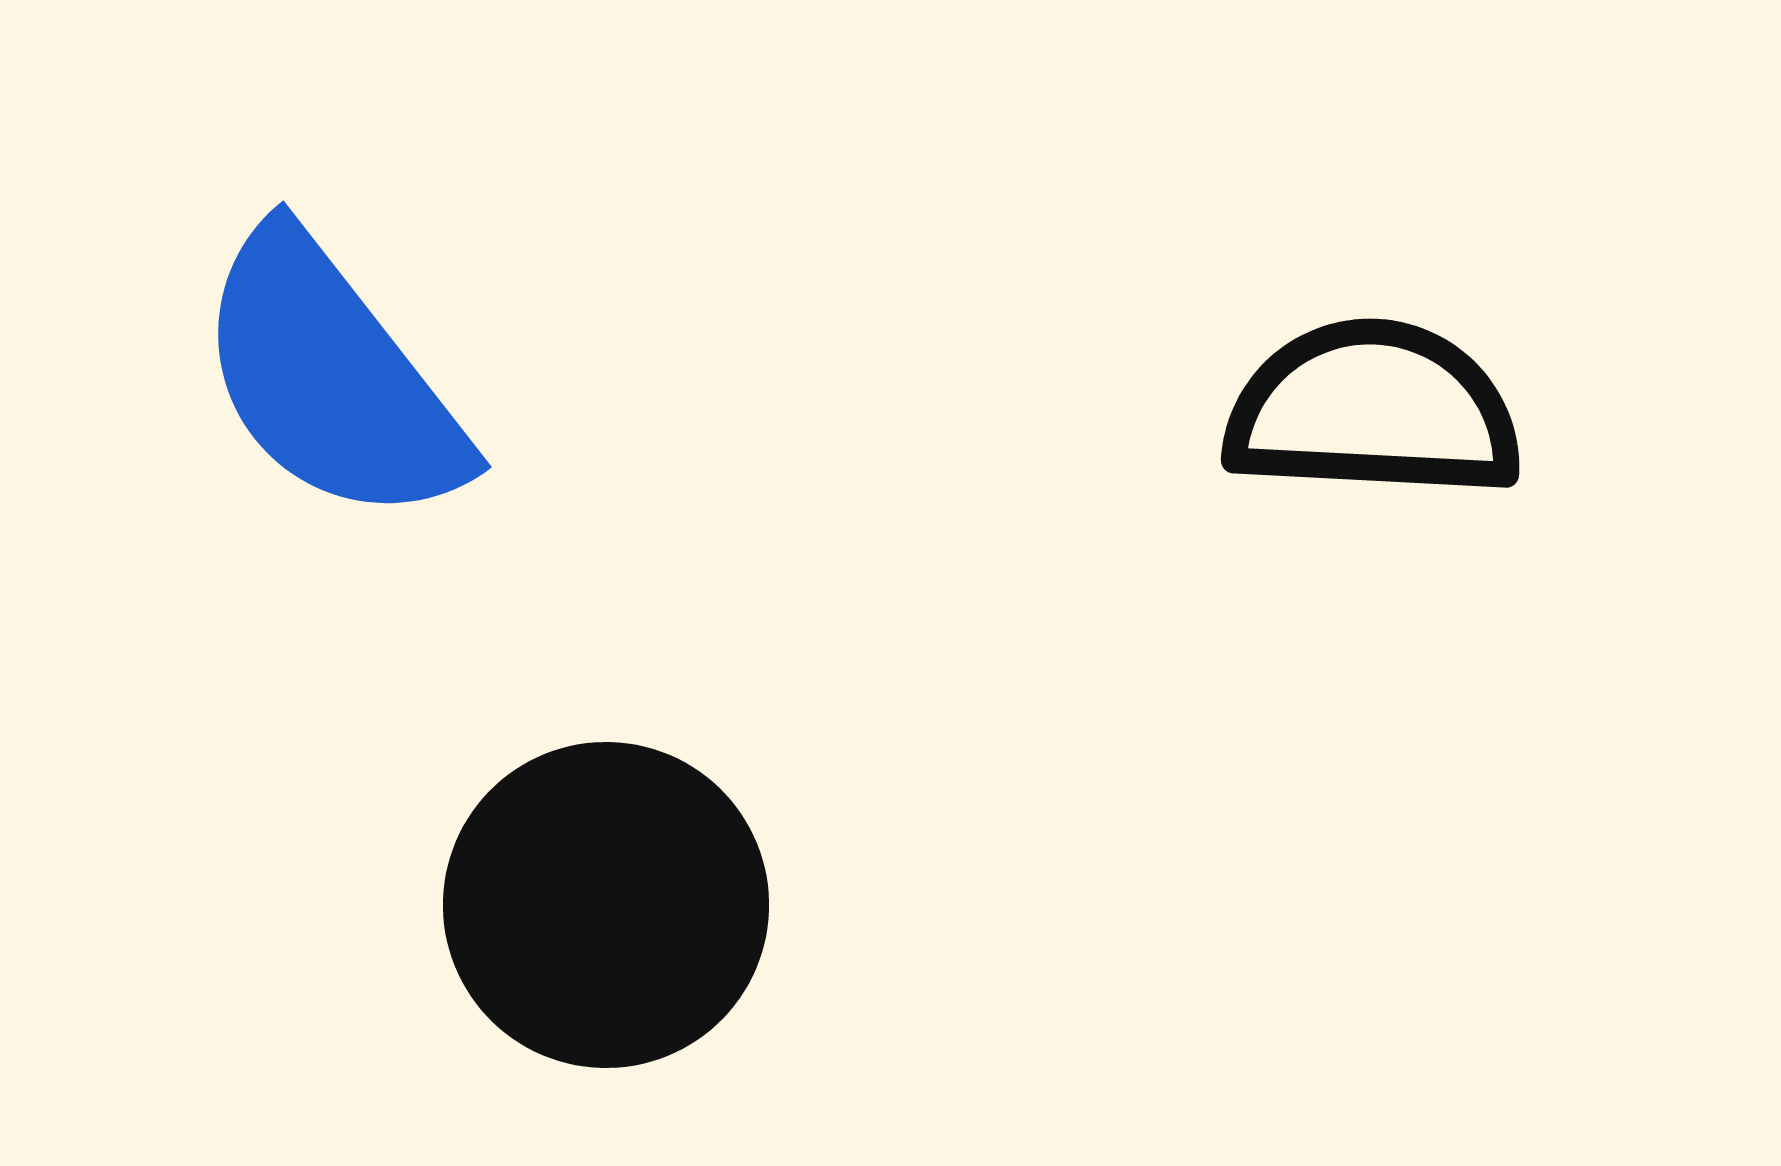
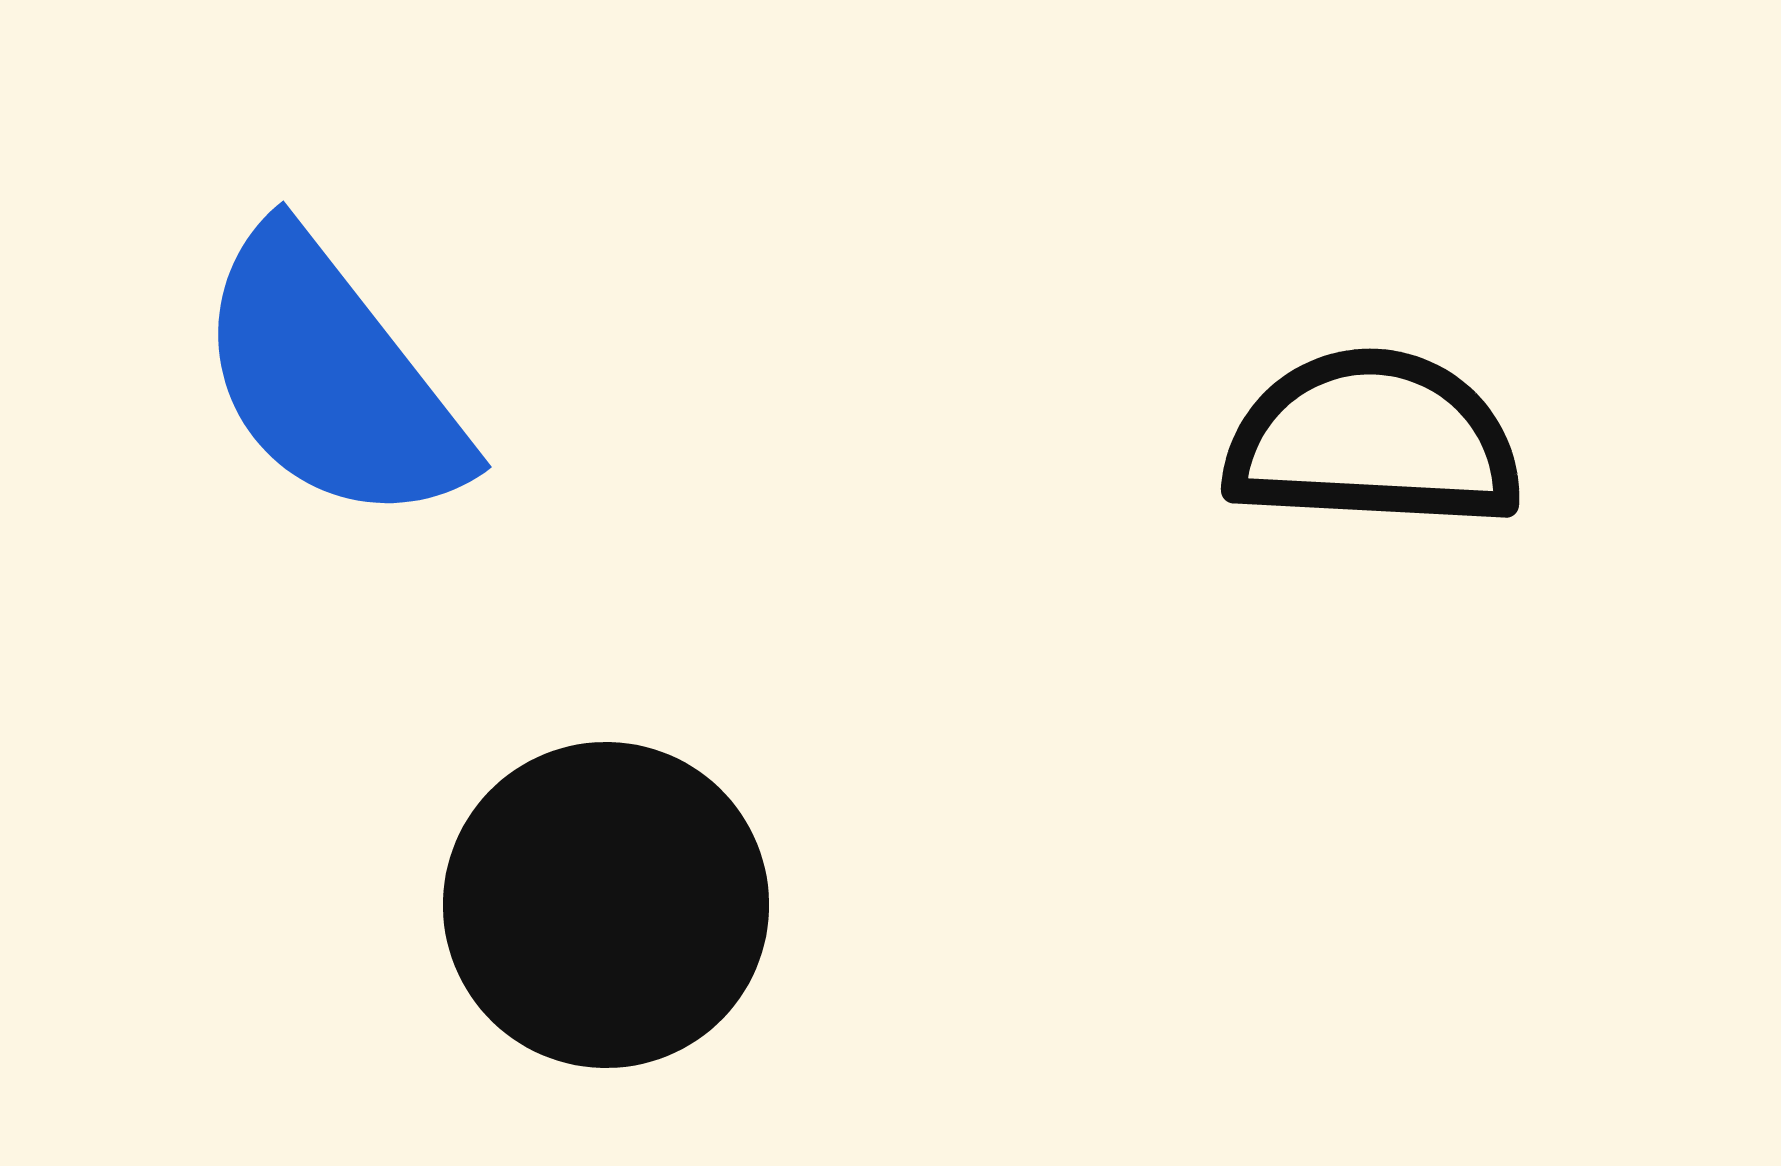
black semicircle: moved 30 px down
